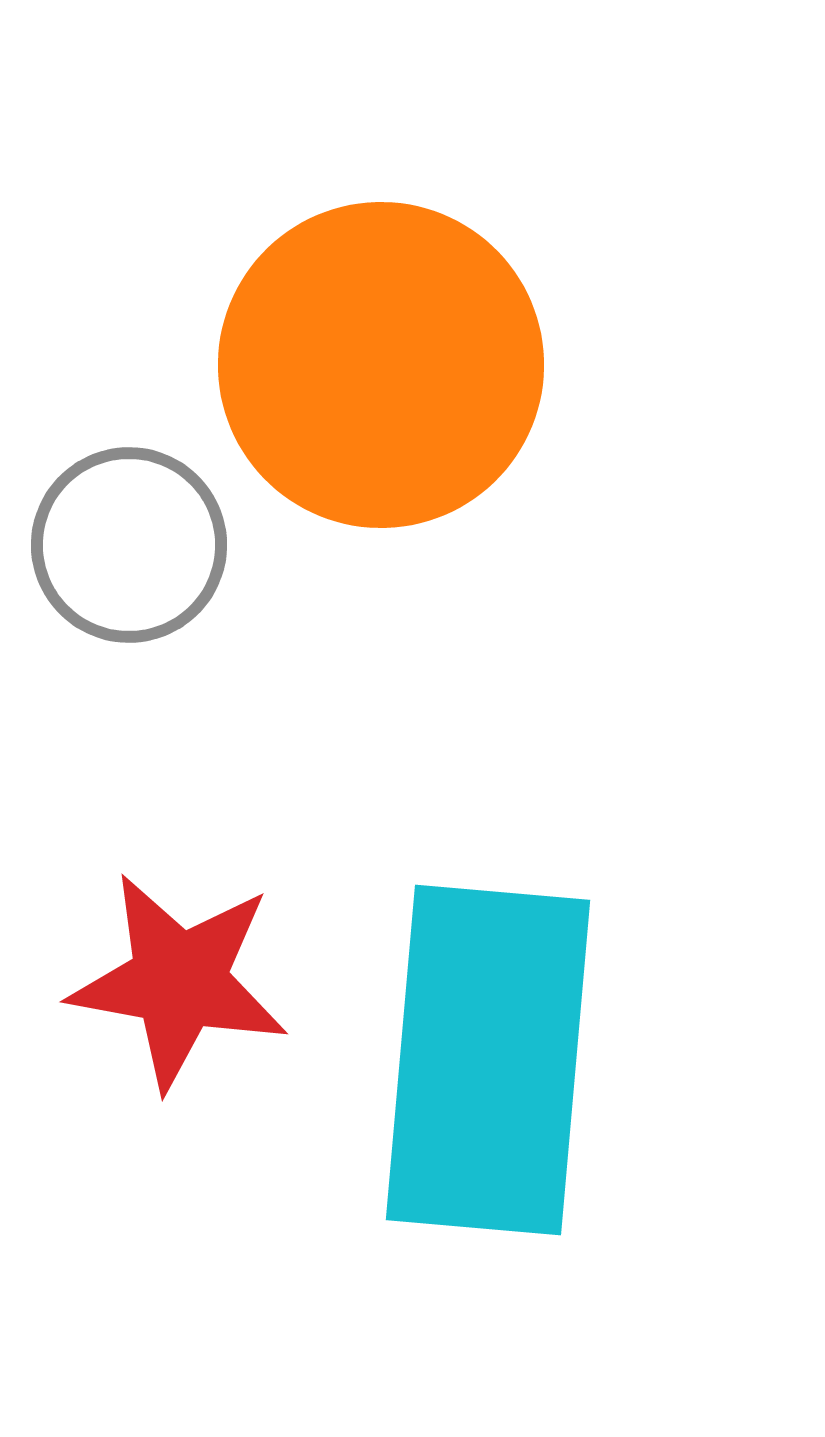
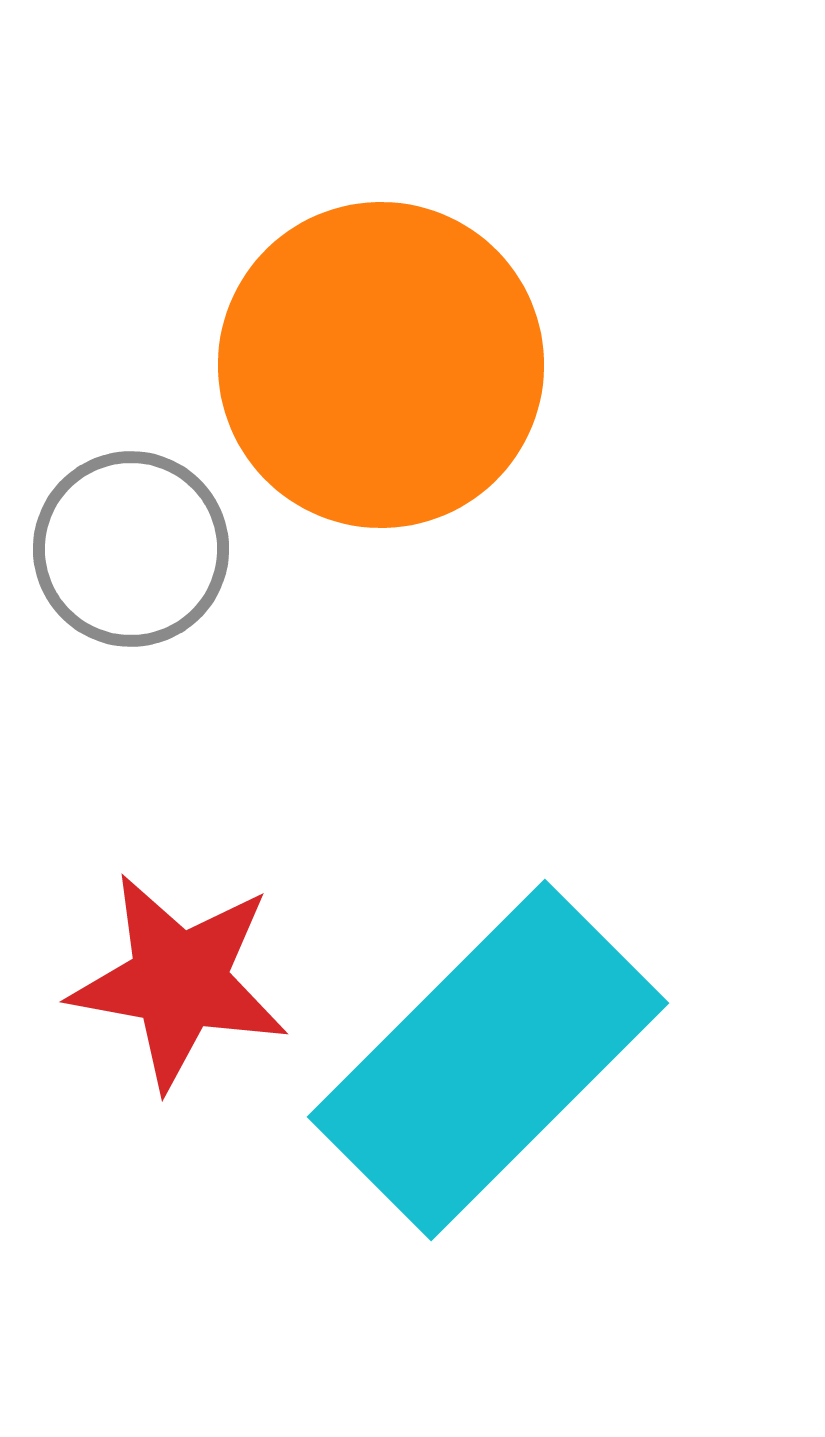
gray circle: moved 2 px right, 4 px down
cyan rectangle: rotated 40 degrees clockwise
